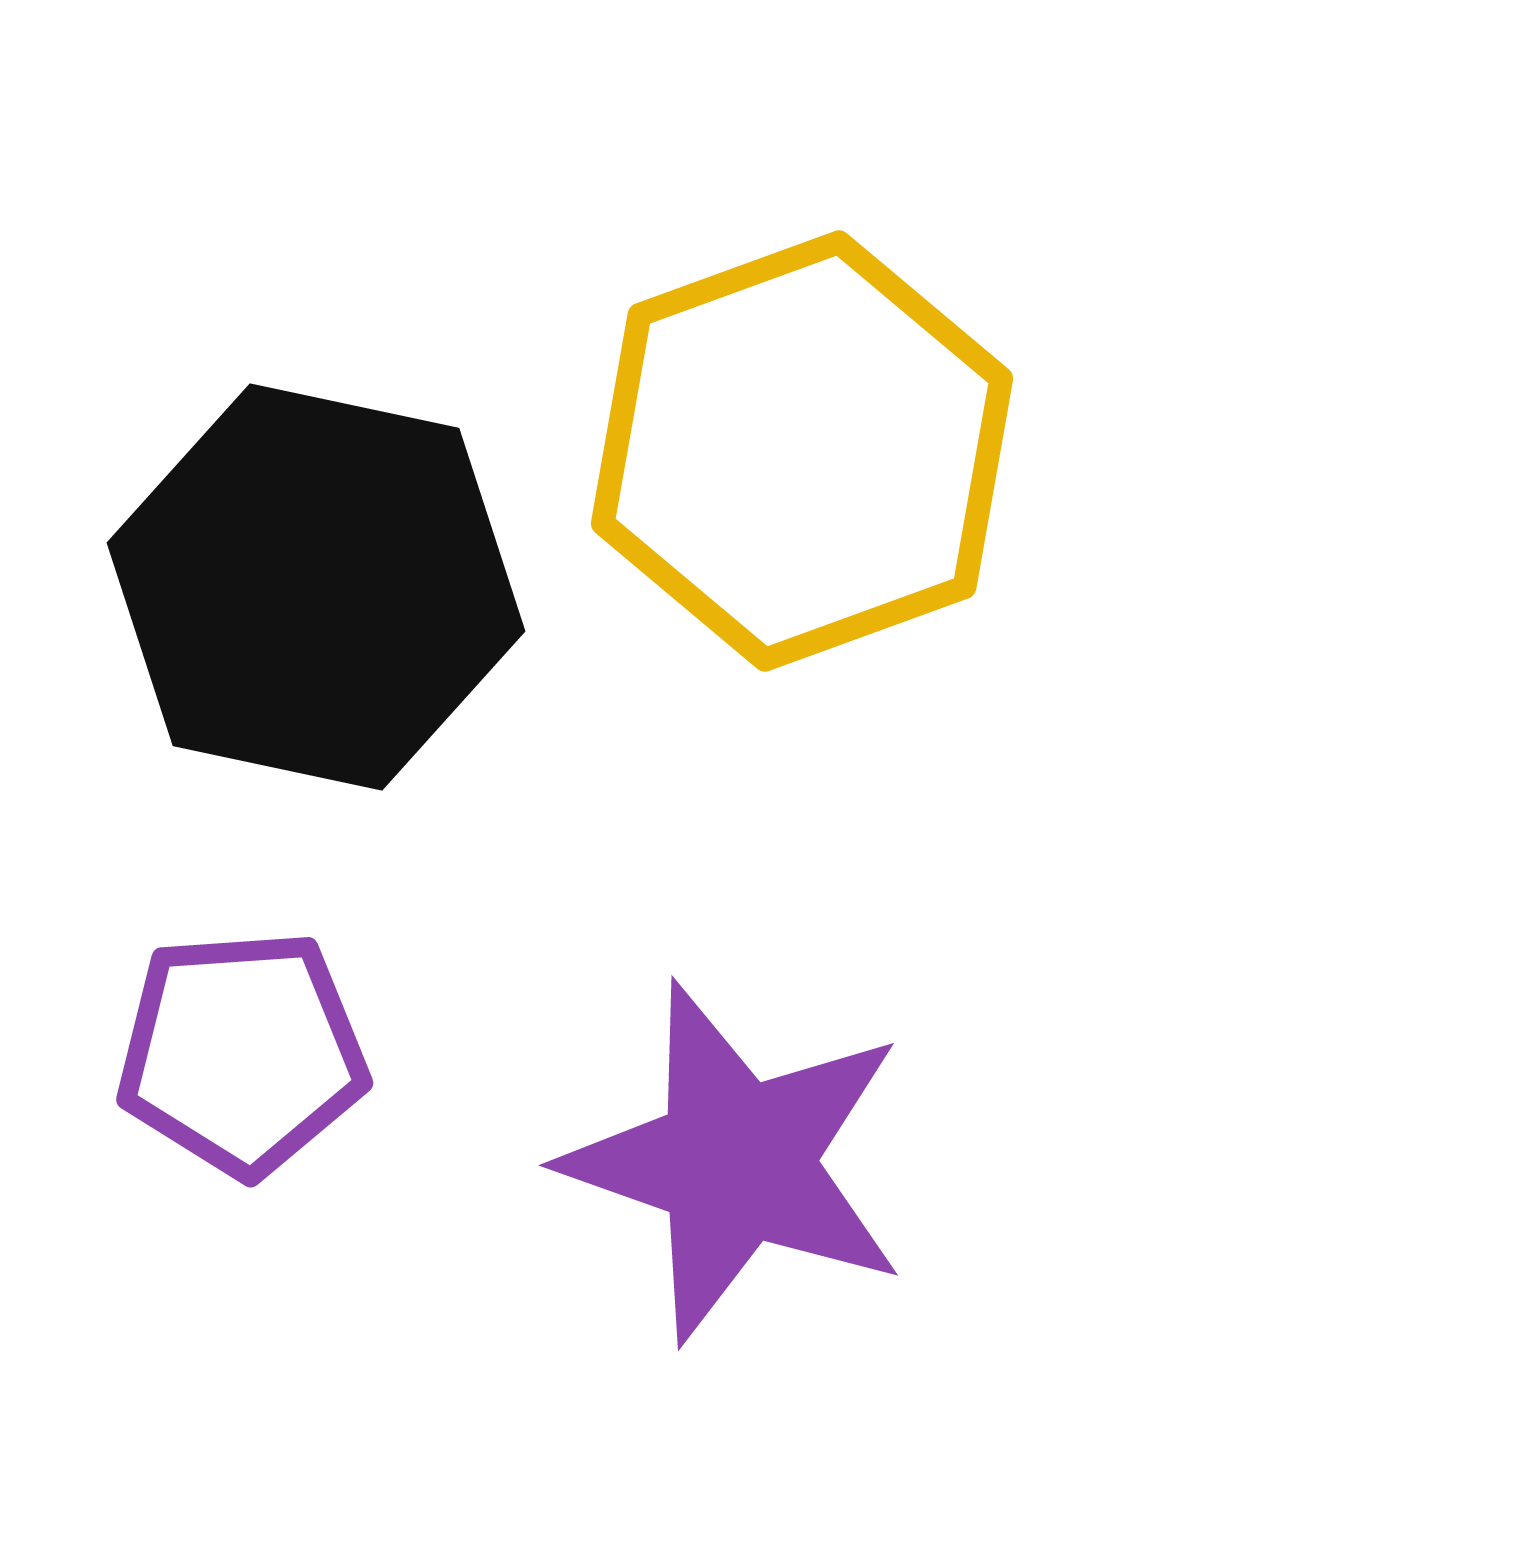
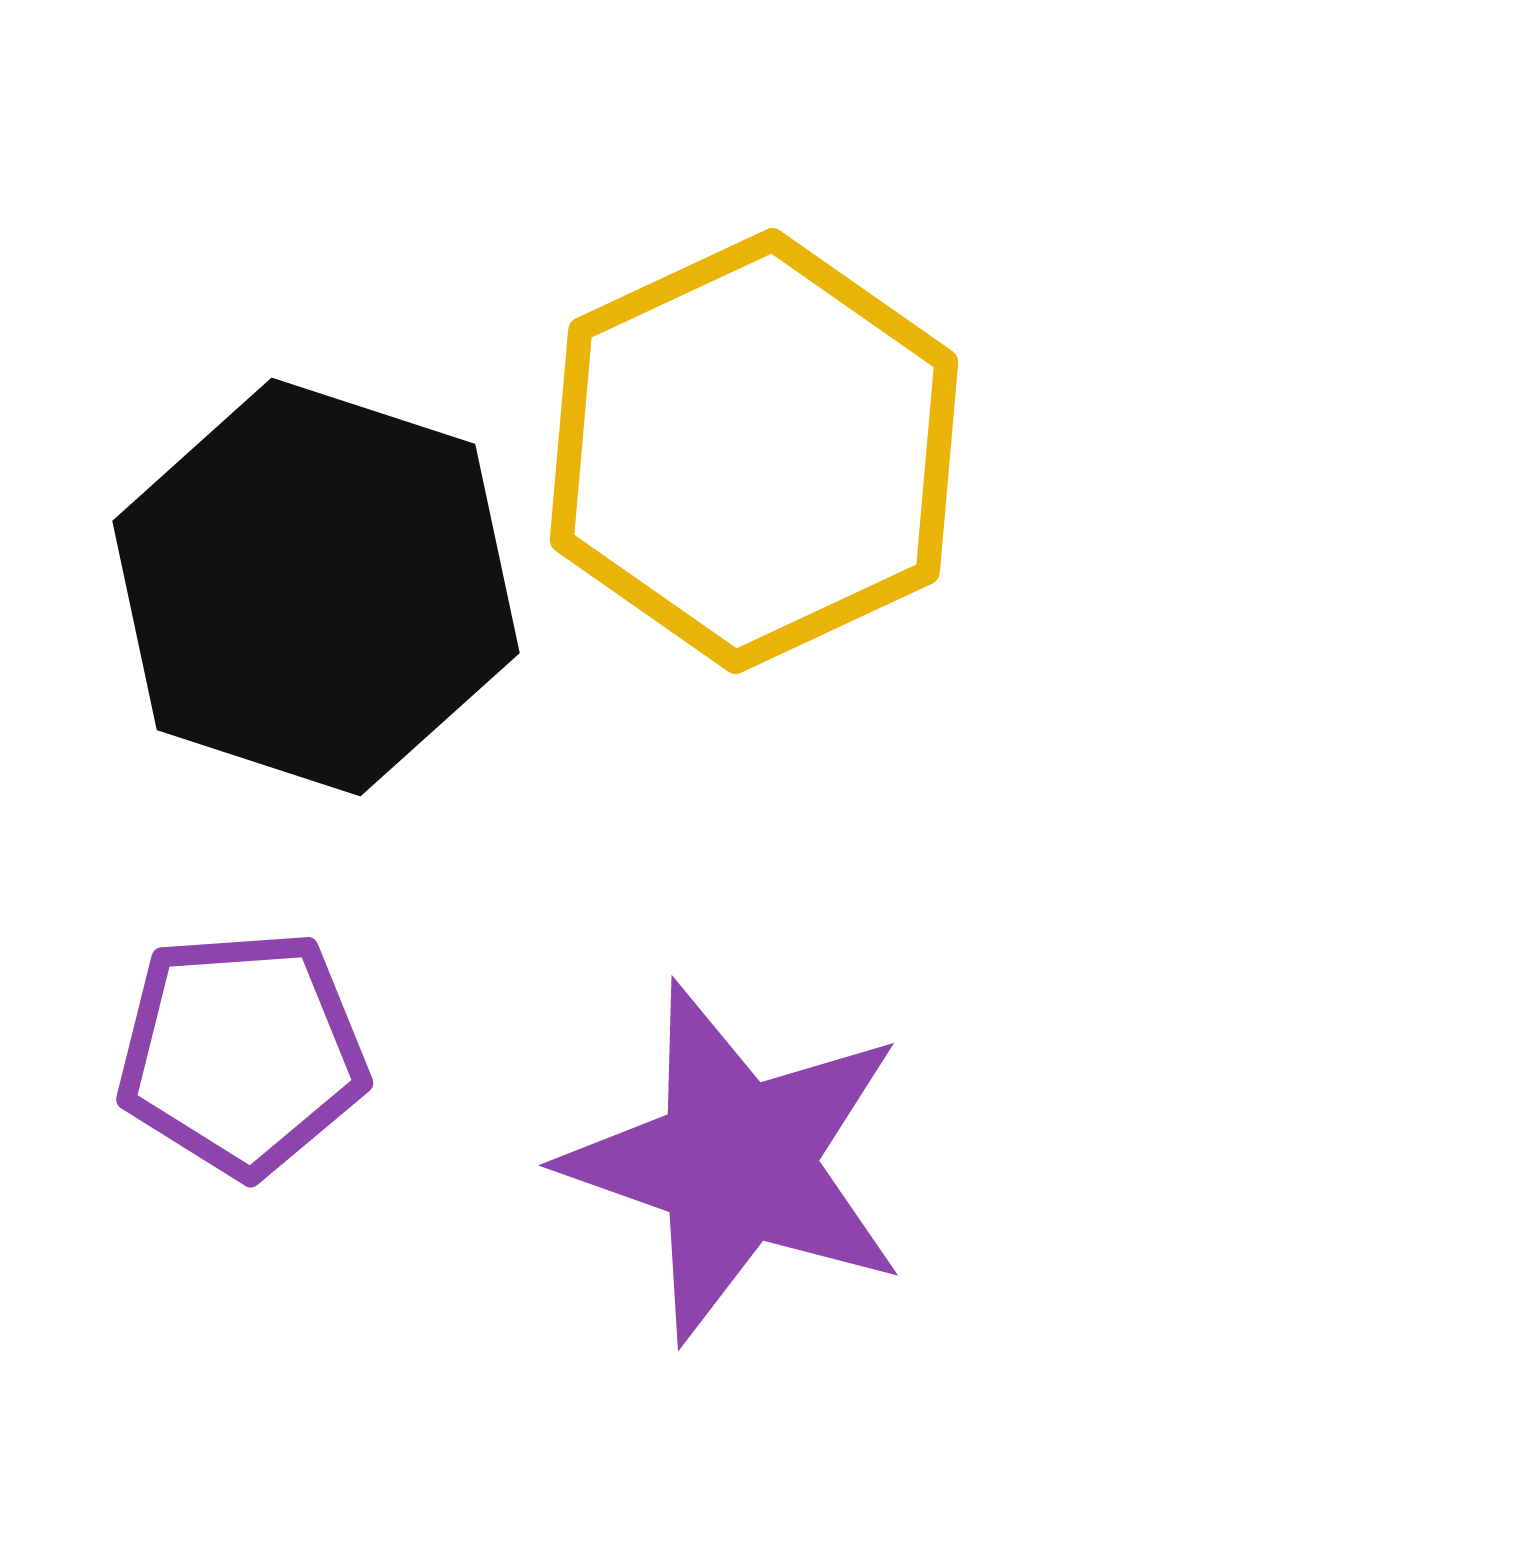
yellow hexagon: moved 48 px left; rotated 5 degrees counterclockwise
black hexagon: rotated 6 degrees clockwise
